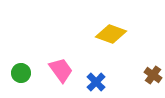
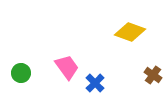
yellow diamond: moved 19 px right, 2 px up
pink trapezoid: moved 6 px right, 3 px up
blue cross: moved 1 px left, 1 px down
